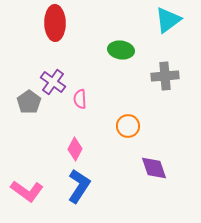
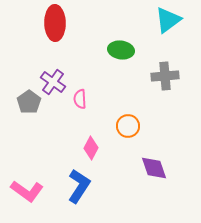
pink diamond: moved 16 px right, 1 px up
